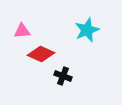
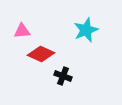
cyan star: moved 1 px left
